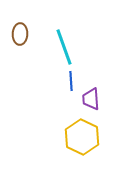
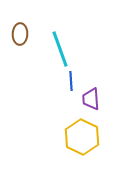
cyan line: moved 4 px left, 2 px down
